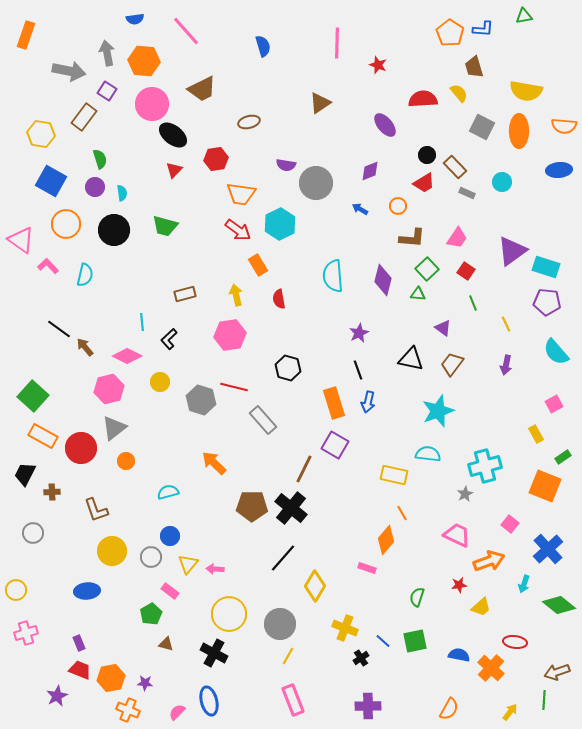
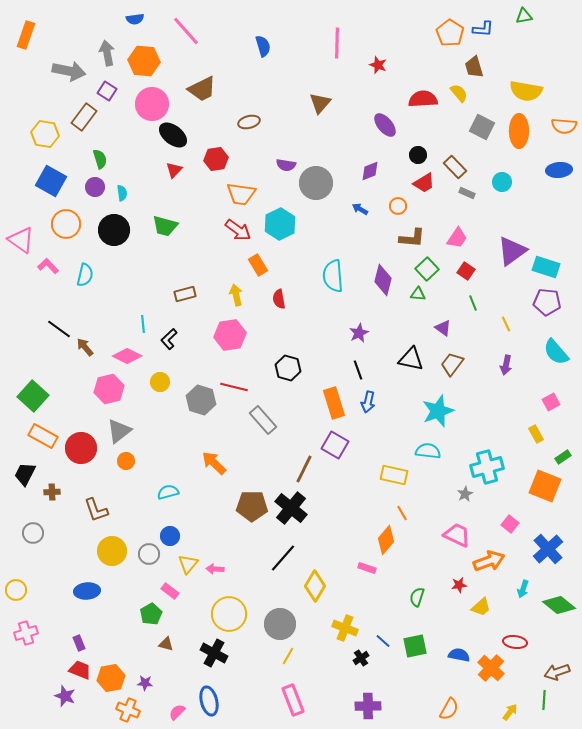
brown triangle at (320, 103): rotated 15 degrees counterclockwise
yellow hexagon at (41, 134): moved 4 px right
black circle at (427, 155): moved 9 px left
cyan line at (142, 322): moved 1 px right, 2 px down
pink square at (554, 404): moved 3 px left, 2 px up
gray triangle at (114, 428): moved 5 px right, 3 px down
cyan semicircle at (428, 454): moved 3 px up
cyan cross at (485, 466): moved 2 px right, 1 px down
gray circle at (151, 557): moved 2 px left, 3 px up
cyan arrow at (524, 584): moved 1 px left, 5 px down
green square at (415, 641): moved 5 px down
purple star at (57, 696): moved 8 px right; rotated 25 degrees counterclockwise
